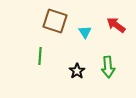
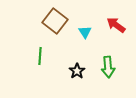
brown square: rotated 20 degrees clockwise
